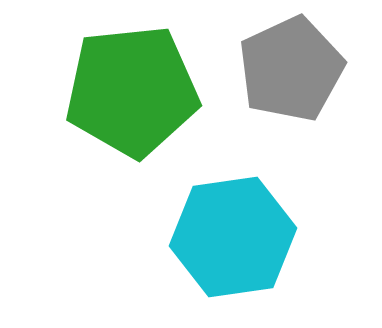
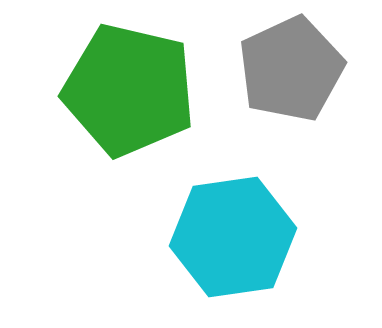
green pentagon: moved 3 px left, 1 px up; rotated 19 degrees clockwise
